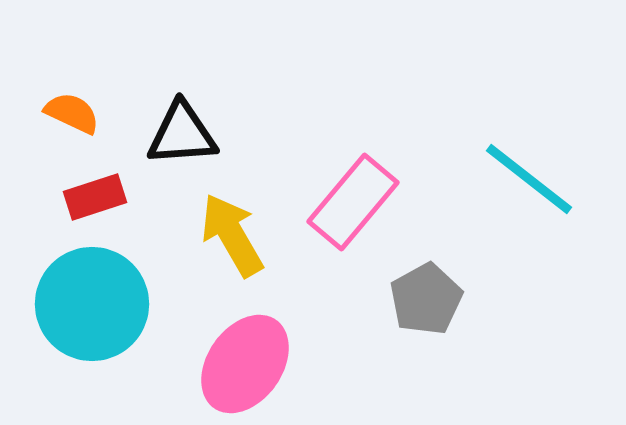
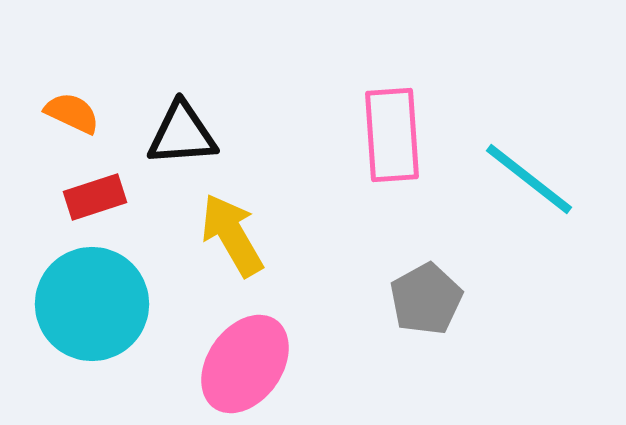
pink rectangle: moved 39 px right, 67 px up; rotated 44 degrees counterclockwise
